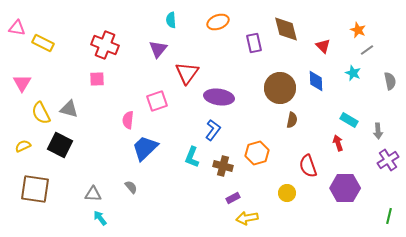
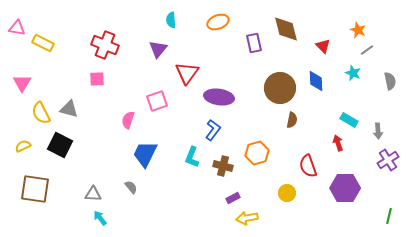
pink semicircle at (128, 120): rotated 12 degrees clockwise
blue trapezoid at (145, 148): moved 6 px down; rotated 20 degrees counterclockwise
